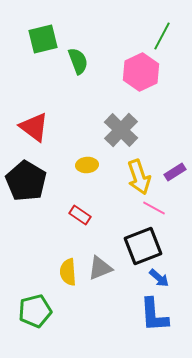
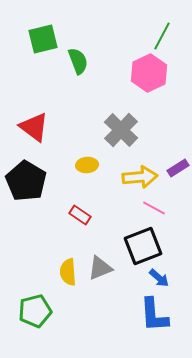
pink hexagon: moved 8 px right, 1 px down
purple rectangle: moved 3 px right, 4 px up
yellow arrow: moved 1 px right; rotated 76 degrees counterclockwise
